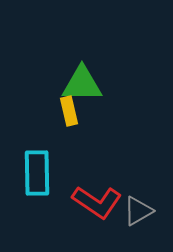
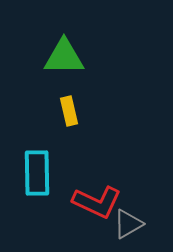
green triangle: moved 18 px left, 27 px up
red L-shape: rotated 9 degrees counterclockwise
gray triangle: moved 10 px left, 13 px down
